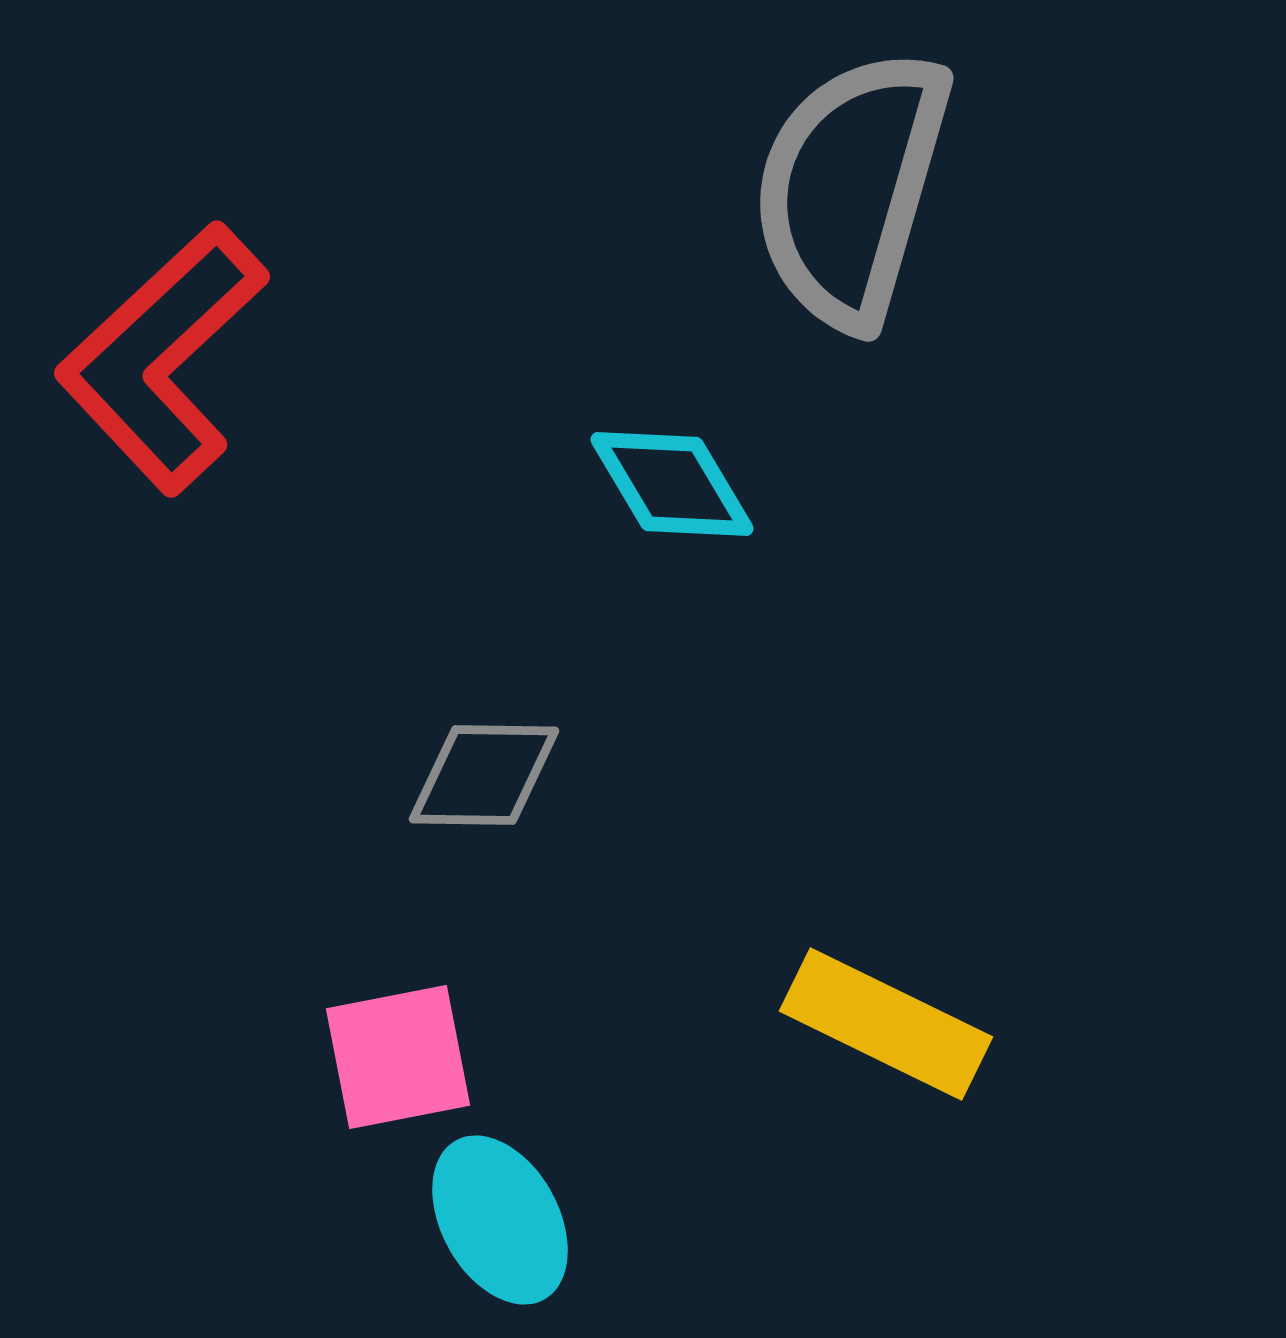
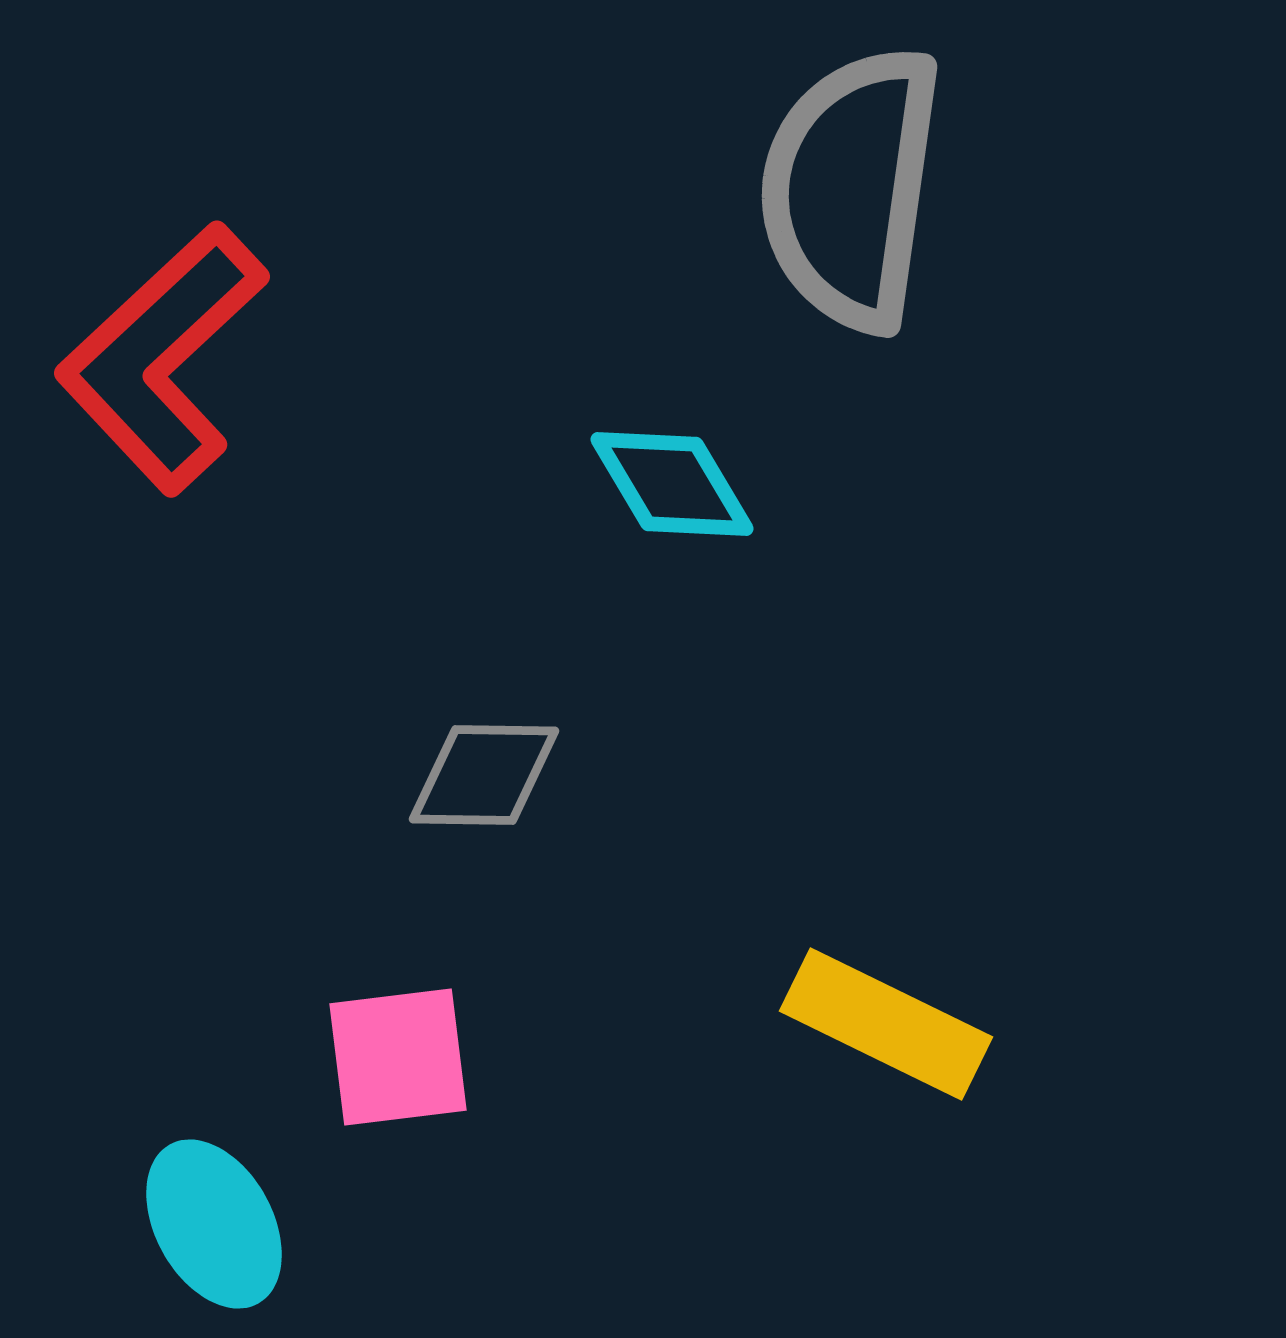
gray semicircle: rotated 8 degrees counterclockwise
pink square: rotated 4 degrees clockwise
cyan ellipse: moved 286 px left, 4 px down
